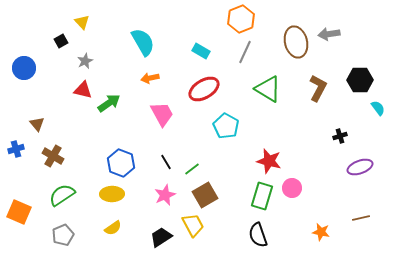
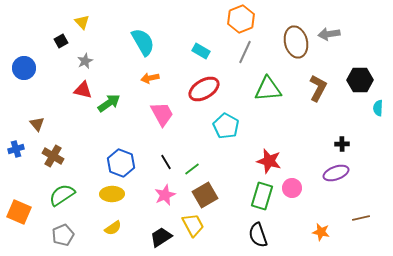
green triangle at (268, 89): rotated 36 degrees counterclockwise
cyan semicircle at (378, 108): rotated 140 degrees counterclockwise
black cross at (340, 136): moved 2 px right, 8 px down; rotated 16 degrees clockwise
purple ellipse at (360, 167): moved 24 px left, 6 px down
